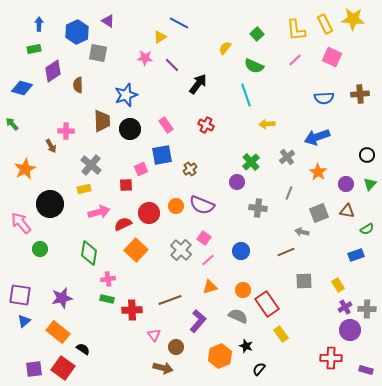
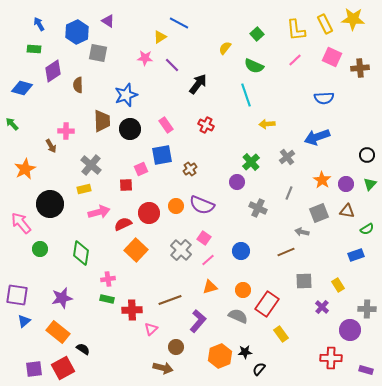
blue arrow at (39, 24): rotated 32 degrees counterclockwise
green rectangle at (34, 49): rotated 16 degrees clockwise
brown cross at (360, 94): moved 26 px up
orange star at (318, 172): moved 4 px right, 8 px down
gray cross at (258, 208): rotated 18 degrees clockwise
green diamond at (89, 253): moved 8 px left
purple square at (20, 295): moved 3 px left
red rectangle at (267, 304): rotated 70 degrees clockwise
purple cross at (345, 307): moved 23 px left; rotated 16 degrees counterclockwise
pink triangle at (154, 335): moved 3 px left, 6 px up; rotated 24 degrees clockwise
black star at (246, 346): moved 1 px left, 6 px down; rotated 24 degrees counterclockwise
red square at (63, 368): rotated 25 degrees clockwise
